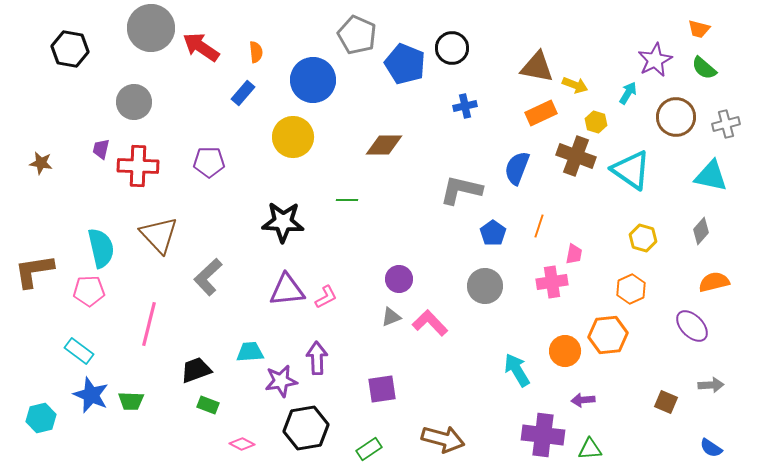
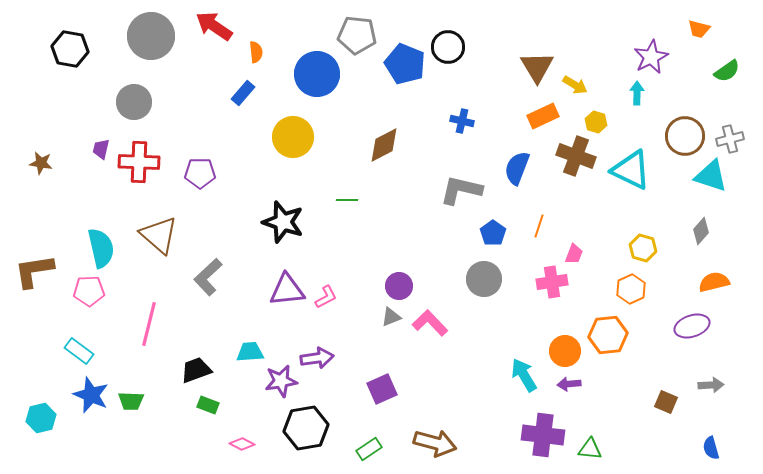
gray circle at (151, 28): moved 8 px down
gray pentagon at (357, 35): rotated 18 degrees counterclockwise
red arrow at (201, 47): moved 13 px right, 21 px up
black circle at (452, 48): moved 4 px left, 1 px up
purple star at (655, 60): moved 4 px left, 3 px up
brown triangle at (537, 67): rotated 48 degrees clockwise
green semicircle at (704, 68): moved 23 px right, 3 px down; rotated 76 degrees counterclockwise
blue circle at (313, 80): moved 4 px right, 6 px up
yellow arrow at (575, 85): rotated 10 degrees clockwise
cyan arrow at (628, 93): moved 9 px right; rotated 30 degrees counterclockwise
blue cross at (465, 106): moved 3 px left, 15 px down; rotated 25 degrees clockwise
orange rectangle at (541, 113): moved 2 px right, 3 px down
brown circle at (676, 117): moved 9 px right, 19 px down
gray cross at (726, 124): moved 4 px right, 15 px down
brown diamond at (384, 145): rotated 27 degrees counterclockwise
purple pentagon at (209, 162): moved 9 px left, 11 px down
red cross at (138, 166): moved 1 px right, 4 px up
cyan triangle at (631, 170): rotated 9 degrees counterclockwise
cyan triangle at (711, 176): rotated 6 degrees clockwise
black star at (283, 222): rotated 15 degrees clockwise
brown triangle at (159, 235): rotated 6 degrees counterclockwise
yellow hexagon at (643, 238): moved 10 px down
pink trapezoid at (574, 254): rotated 10 degrees clockwise
purple circle at (399, 279): moved 7 px down
gray circle at (485, 286): moved 1 px left, 7 px up
purple ellipse at (692, 326): rotated 64 degrees counterclockwise
purple arrow at (317, 358): rotated 84 degrees clockwise
cyan arrow at (517, 370): moved 7 px right, 5 px down
purple square at (382, 389): rotated 16 degrees counterclockwise
purple arrow at (583, 400): moved 14 px left, 16 px up
brown arrow at (443, 439): moved 8 px left, 4 px down
blue semicircle at (711, 448): rotated 40 degrees clockwise
green triangle at (590, 449): rotated 10 degrees clockwise
